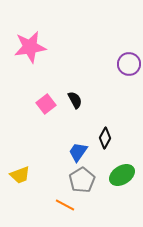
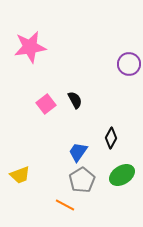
black diamond: moved 6 px right
